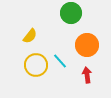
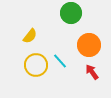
orange circle: moved 2 px right
red arrow: moved 5 px right, 3 px up; rotated 28 degrees counterclockwise
